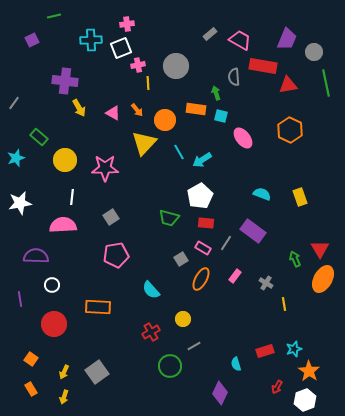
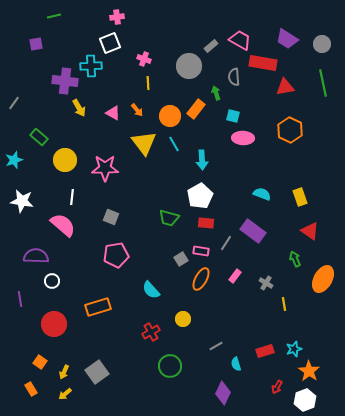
pink cross at (127, 24): moved 10 px left, 7 px up
gray rectangle at (210, 34): moved 1 px right, 12 px down
purple trapezoid at (287, 39): rotated 100 degrees clockwise
purple square at (32, 40): moved 4 px right, 4 px down; rotated 16 degrees clockwise
cyan cross at (91, 40): moved 26 px down
white square at (121, 48): moved 11 px left, 5 px up
gray circle at (314, 52): moved 8 px right, 8 px up
pink cross at (138, 65): moved 6 px right, 6 px up; rotated 32 degrees clockwise
gray circle at (176, 66): moved 13 px right
red rectangle at (263, 66): moved 3 px up
green line at (326, 83): moved 3 px left
red triangle at (288, 85): moved 3 px left, 2 px down
orange rectangle at (196, 109): rotated 60 degrees counterclockwise
cyan square at (221, 116): moved 12 px right
orange circle at (165, 120): moved 5 px right, 4 px up
pink ellipse at (243, 138): rotated 50 degrees counterclockwise
yellow triangle at (144, 143): rotated 20 degrees counterclockwise
cyan line at (179, 152): moved 5 px left, 8 px up
cyan star at (16, 158): moved 2 px left, 2 px down
cyan arrow at (202, 160): rotated 60 degrees counterclockwise
white star at (20, 203): moved 2 px right, 2 px up; rotated 20 degrees clockwise
gray square at (111, 217): rotated 35 degrees counterclockwise
pink semicircle at (63, 225): rotated 44 degrees clockwise
pink rectangle at (203, 248): moved 2 px left, 3 px down; rotated 21 degrees counterclockwise
red triangle at (320, 249): moved 10 px left, 18 px up; rotated 24 degrees counterclockwise
white circle at (52, 285): moved 4 px up
orange rectangle at (98, 307): rotated 20 degrees counterclockwise
gray line at (194, 346): moved 22 px right
orange square at (31, 359): moved 9 px right, 3 px down
purple diamond at (220, 393): moved 3 px right
yellow arrow at (64, 397): moved 1 px right, 3 px up; rotated 32 degrees clockwise
